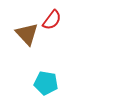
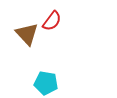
red semicircle: moved 1 px down
